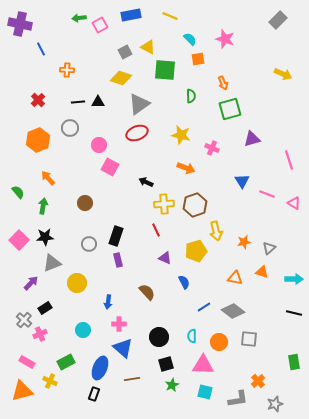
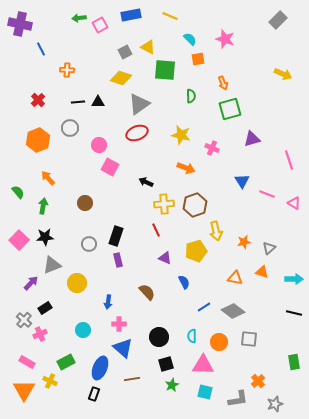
gray triangle at (52, 263): moved 2 px down
orange triangle at (22, 391): moved 2 px right, 1 px up; rotated 45 degrees counterclockwise
